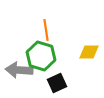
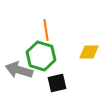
gray arrow: rotated 12 degrees clockwise
black square: rotated 12 degrees clockwise
